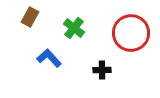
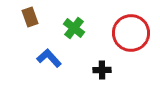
brown rectangle: rotated 48 degrees counterclockwise
